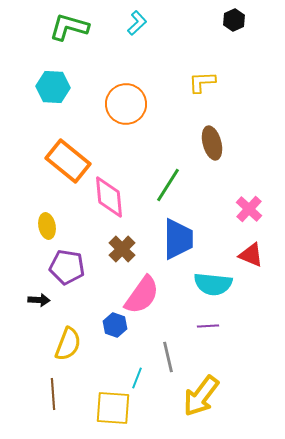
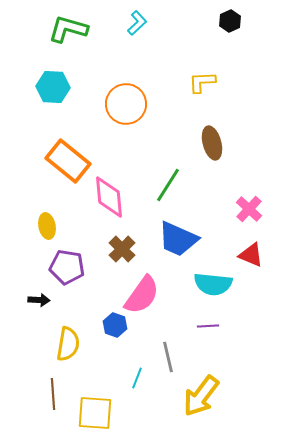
black hexagon: moved 4 px left, 1 px down
green L-shape: moved 1 px left, 2 px down
blue trapezoid: rotated 114 degrees clockwise
yellow semicircle: rotated 12 degrees counterclockwise
yellow square: moved 18 px left, 5 px down
